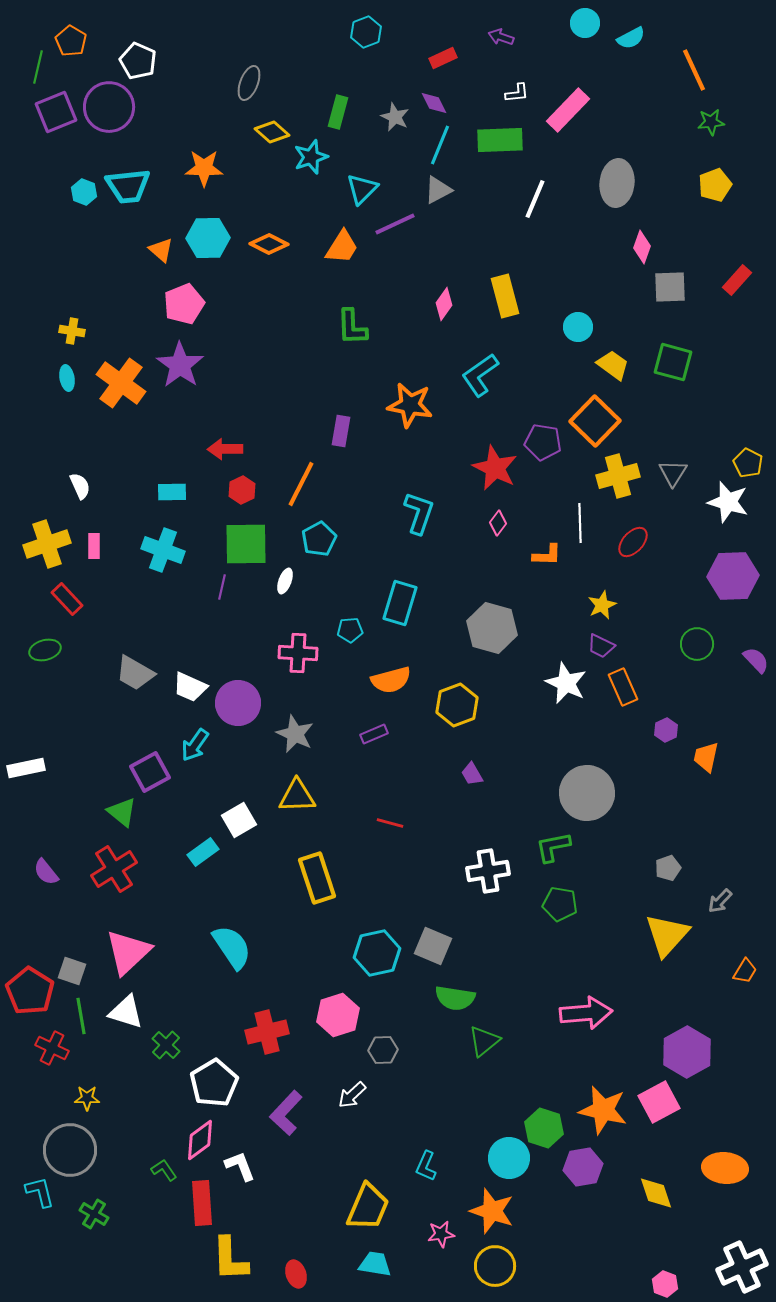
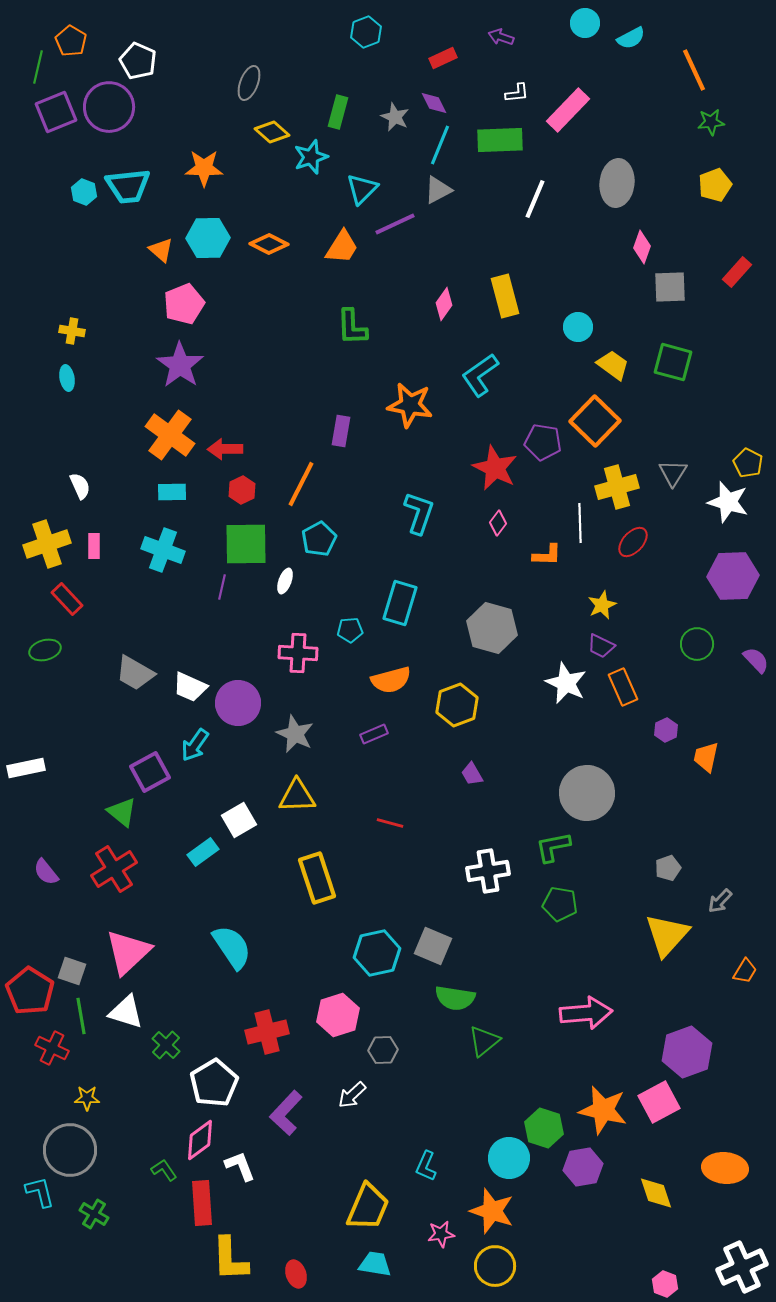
red rectangle at (737, 280): moved 8 px up
orange cross at (121, 383): moved 49 px right, 52 px down
yellow cross at (618, 476): moved 1 px left, 11 px down
purple hexagon at (687, 1052): rotated 9 degrees clockwise
